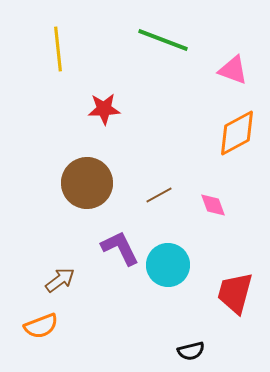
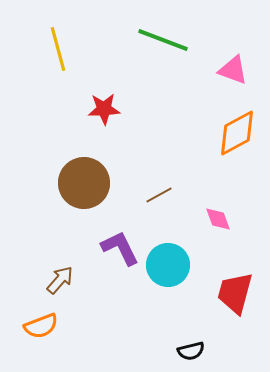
yellow line: rotated 9 degrees counterclockwise
brown circle: moved 3 px left
pink diamond: moved 5 px right, 14 px down
brown arrow: rotated 12 degrees counterclockwise
